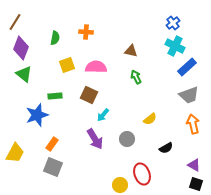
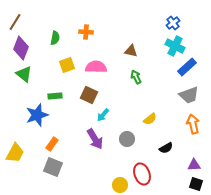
purple triangle: rotated 32 degrees counterclockwise
